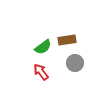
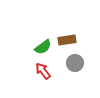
red arrow: moved 2 px right, 1 px up
